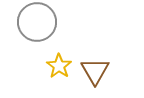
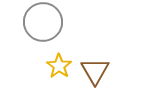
gray circle: moved 6 px right
